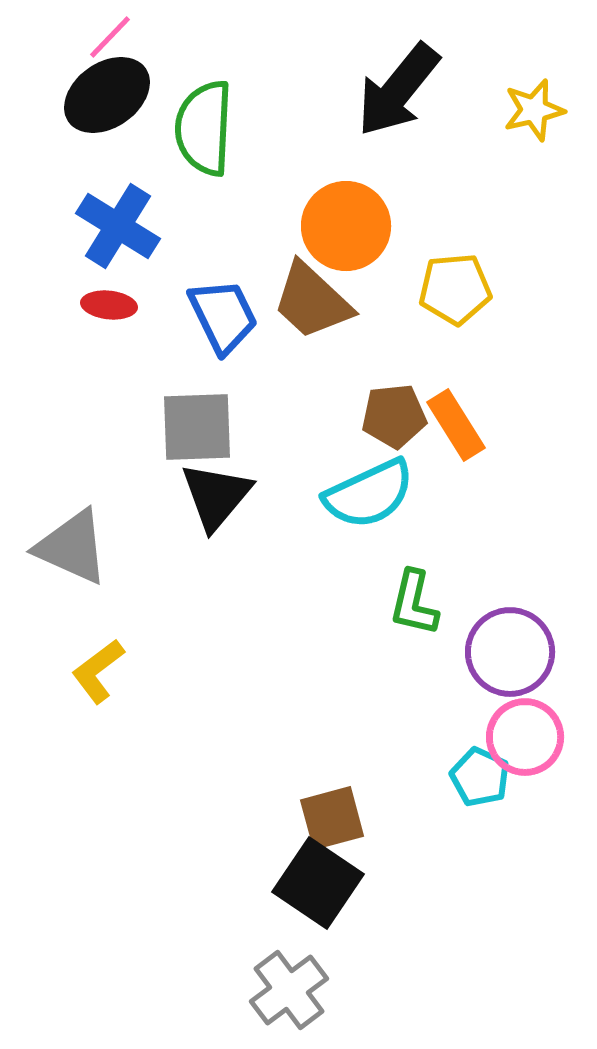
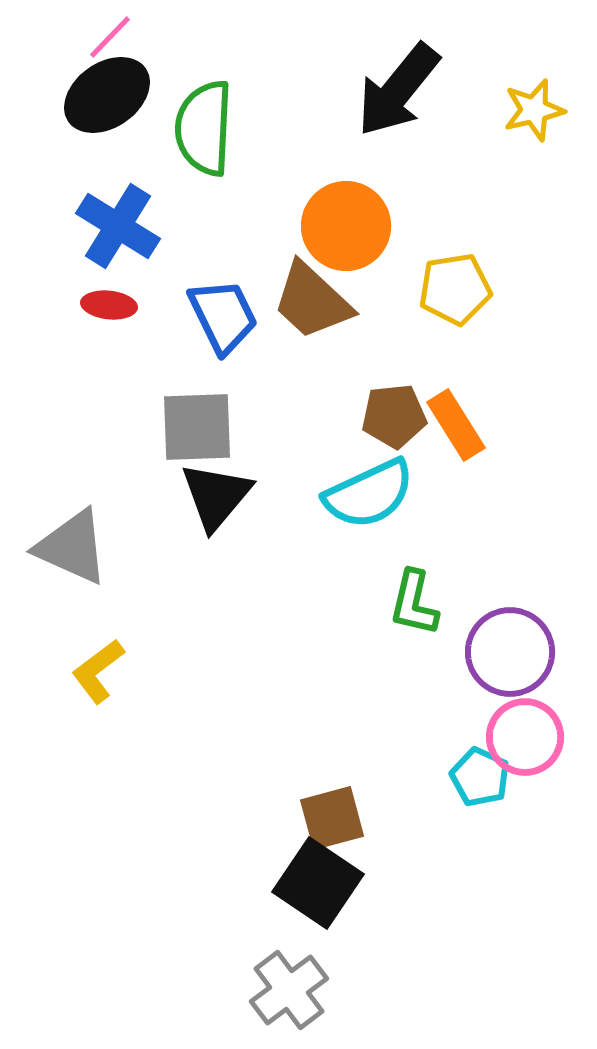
yellow pentagon: rotated 4 degrees counterclockwise
